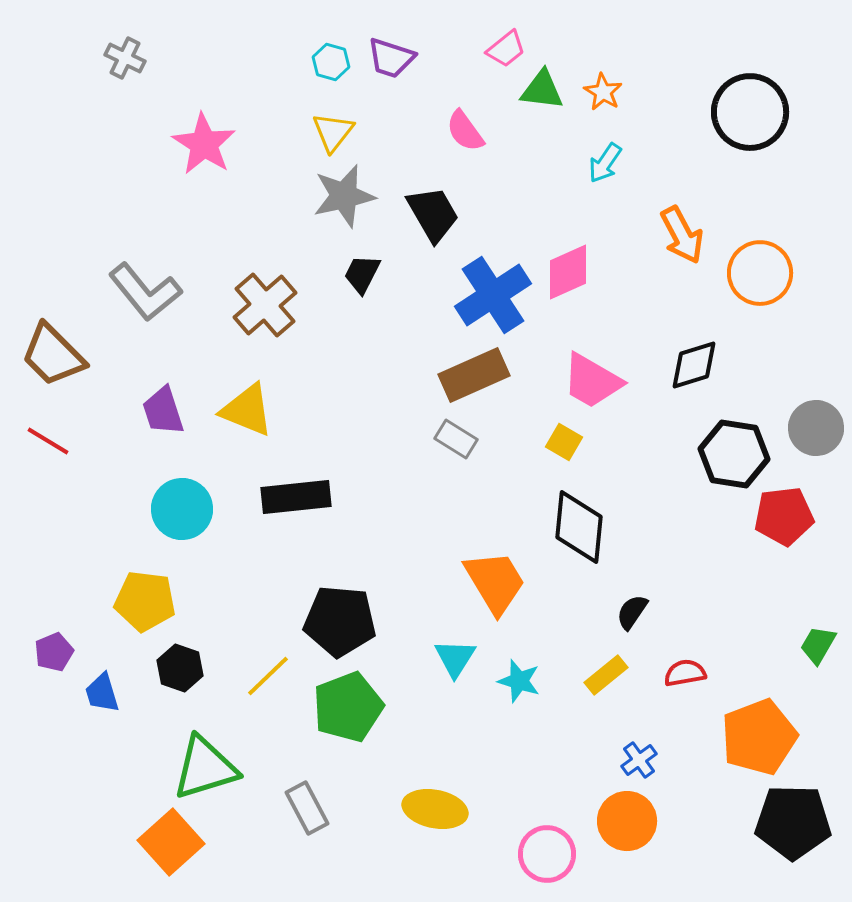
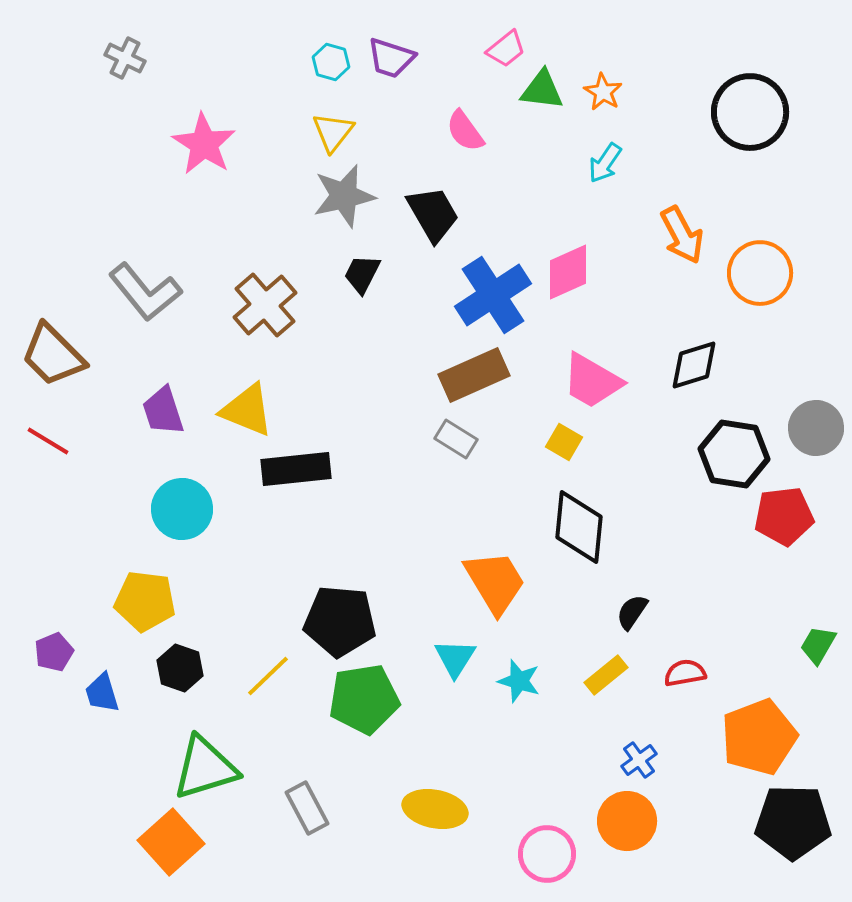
black rectangle at (296, 497): moved 28 px up
green pentagon at (348, 707): moved 16 px right, 8 px up; rotated 12 degrees clockwise
